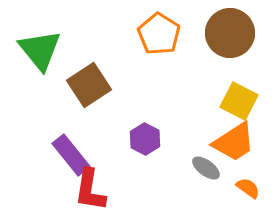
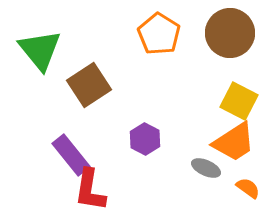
gray ellipse: rotated 12 degrees counterclockwise
